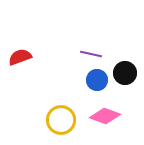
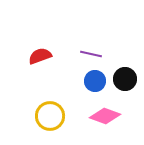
red semicircle: moved 20 px right, 1 px up
black circle: moved 6 px down
blue circle: moved 2 px left, 1 px down
yellow circle: moved 11 px left, 4 px up
